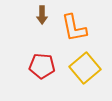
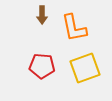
yellow square: rotated 20 degrees clockwise
